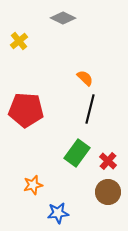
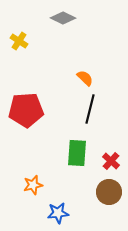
yellow cross: rotated 18 degrees counterclockwise
red pentagon: rotated 8 degrees counterclockwise
green rectangle: rotated 32 degrees counterclockwise
red cross: moved 3 px right
brown circle: moved 1 px right
